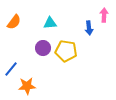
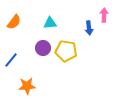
blue line: moved 9 px up
